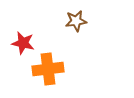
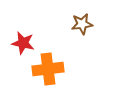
brown star: moved 6 px right, 3 px down
